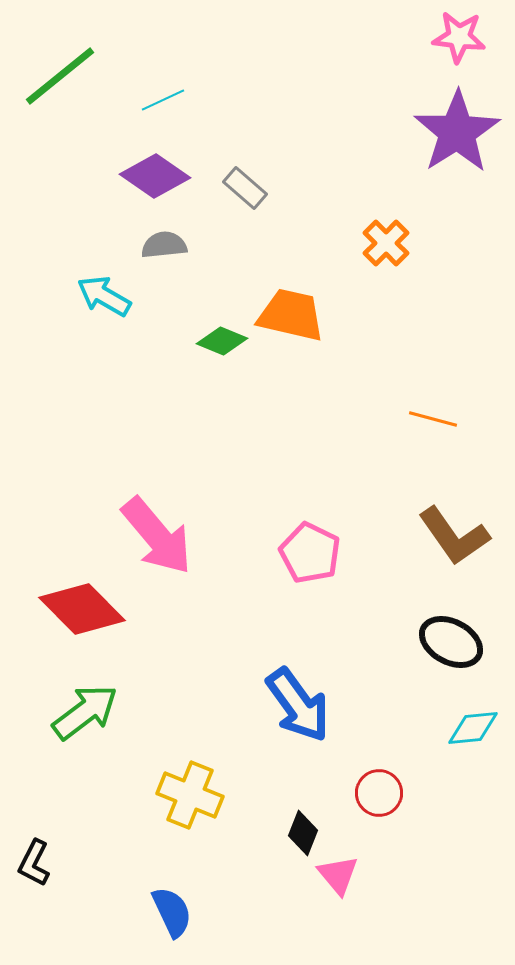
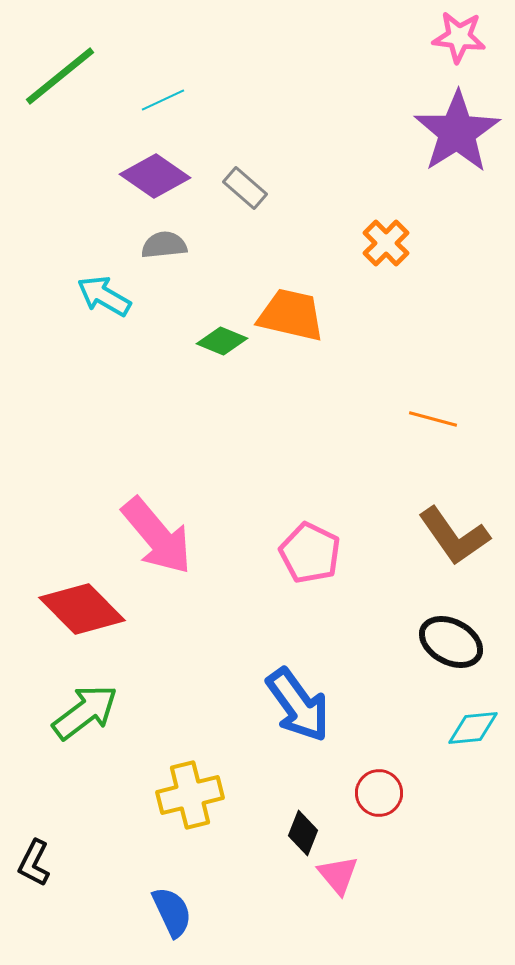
yellow cross: rotated 36 degrees counterclockwise
